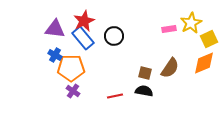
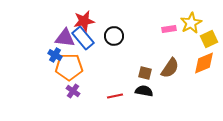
red star: rotated 15 degrees clockwise
purple triangle: moved 10 px right, 9 px down
orange pentagon: moved 2 px left, 1 px up
